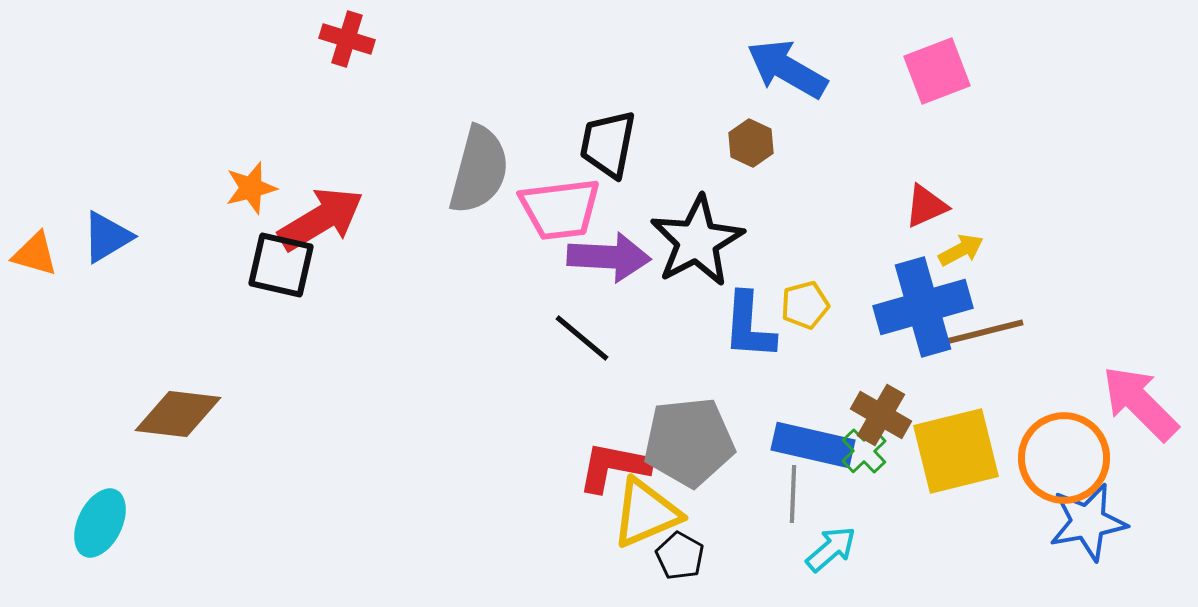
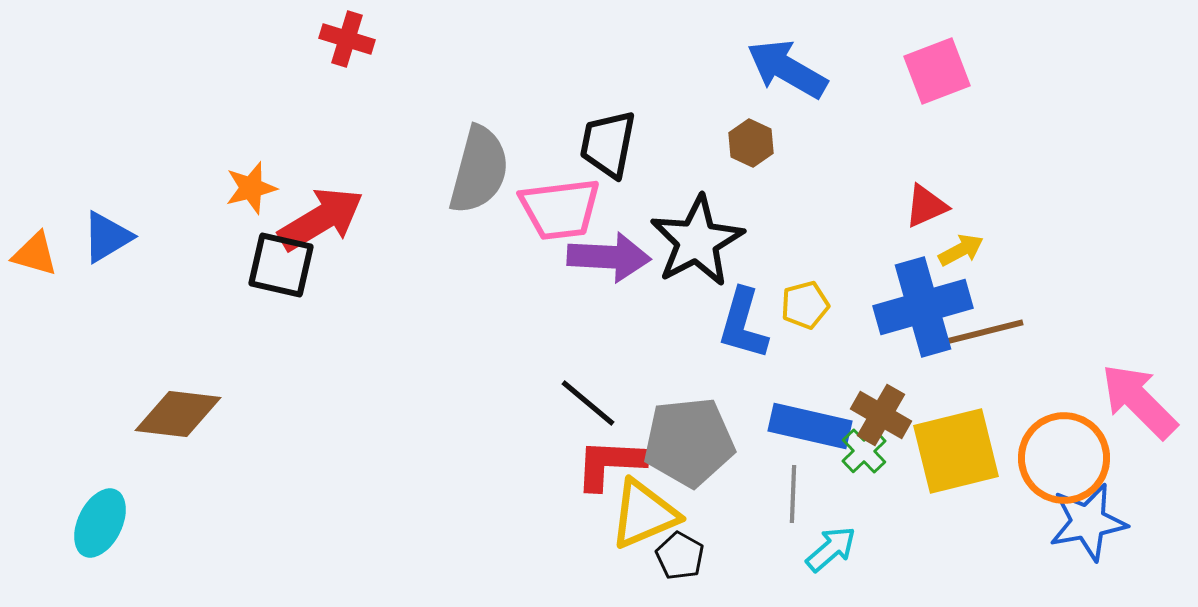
blue L-shape: moved 6 px left, 2 px up; rotated 12 degrees clockwise
black line: moved 6 px right, 65 px down
pink arrow: moved 1 px left, 2 px up
blue rectangle: moved 3 px left, 19 px up
red L-shape: moved 4 px left, 3 px up; rotated 8 degrees counterclockwise
yellow triangle: moved 2 px left, 1 px down
